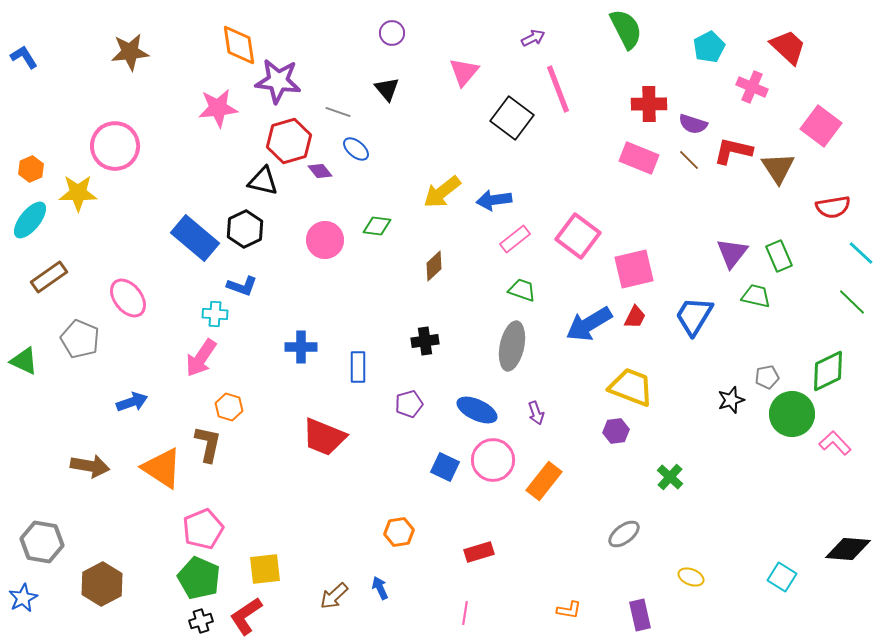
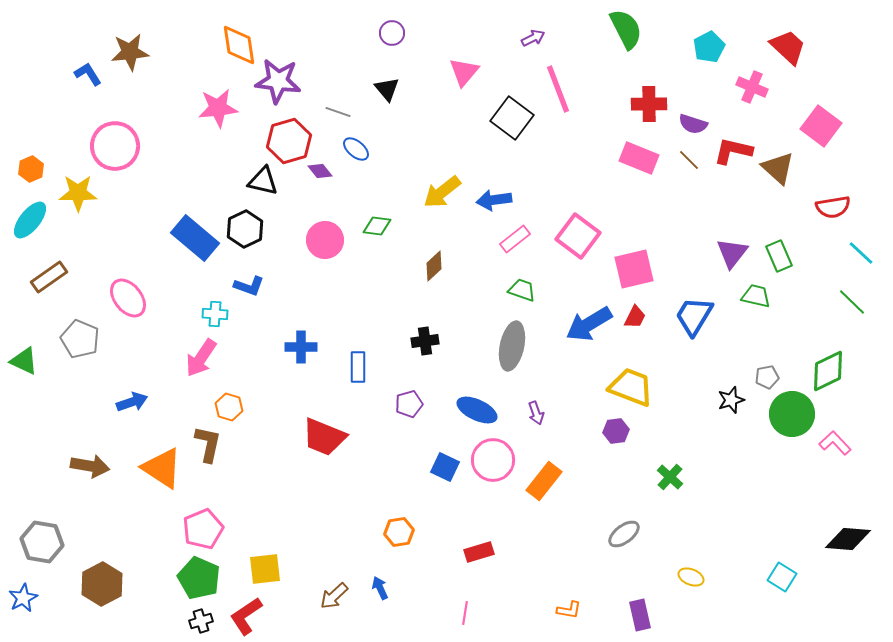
blue L-shape at (24, 57): moved 64 px right, 17 px down
brown triangle at (778, 168): rotated 15 degrees counterclockwise
blue L-shape at (242, 286): moved 7 px right
black diamond at (848, 549): moved 10 px up
